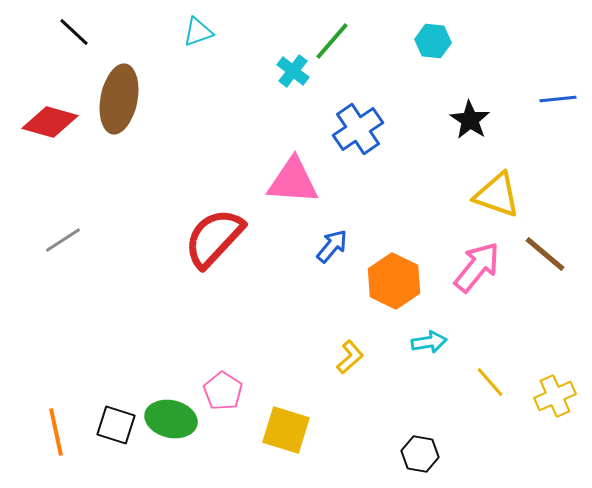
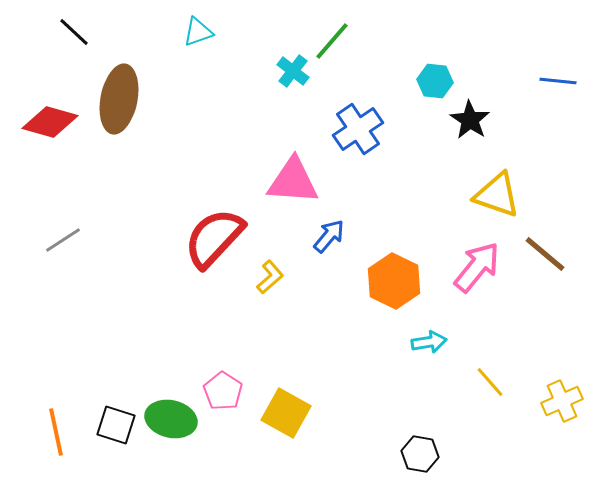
cyan hexagon: moved 2 px right, 40 px down
blue line: moved 18 px up; rotated 12 degrees clockwise
blue arrow: moved 3 px left, 10 px up
yellow L-shape: moved 80 px left, 80 px up
yellow cross: moved 7 px right, 5 px down
yellow square: moved 17 px up; rotated 12 degrees clockwise
